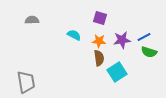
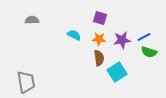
orange star: moved 2 px up
